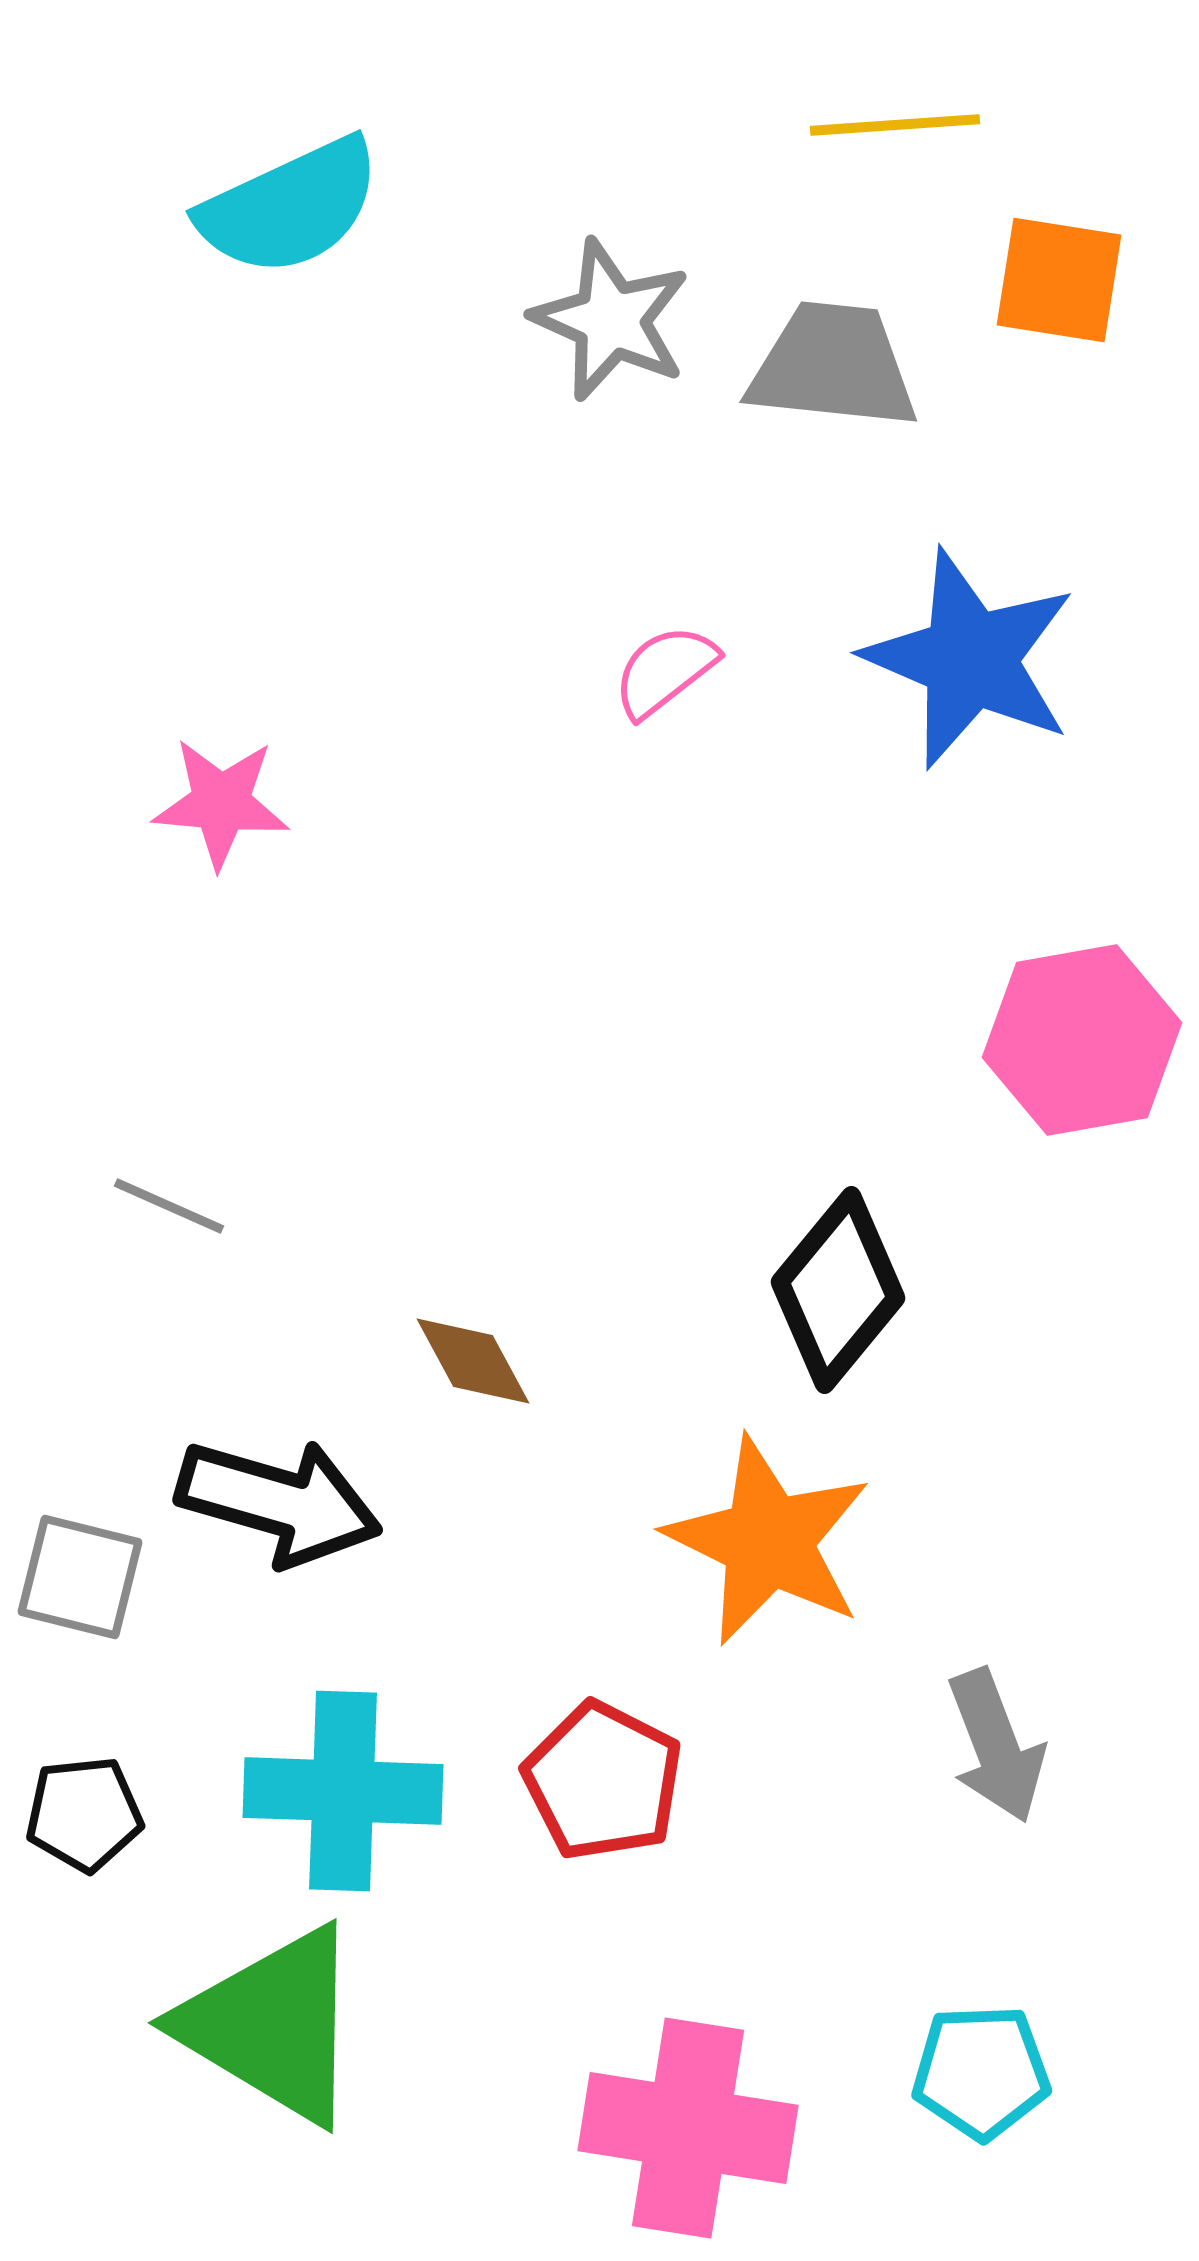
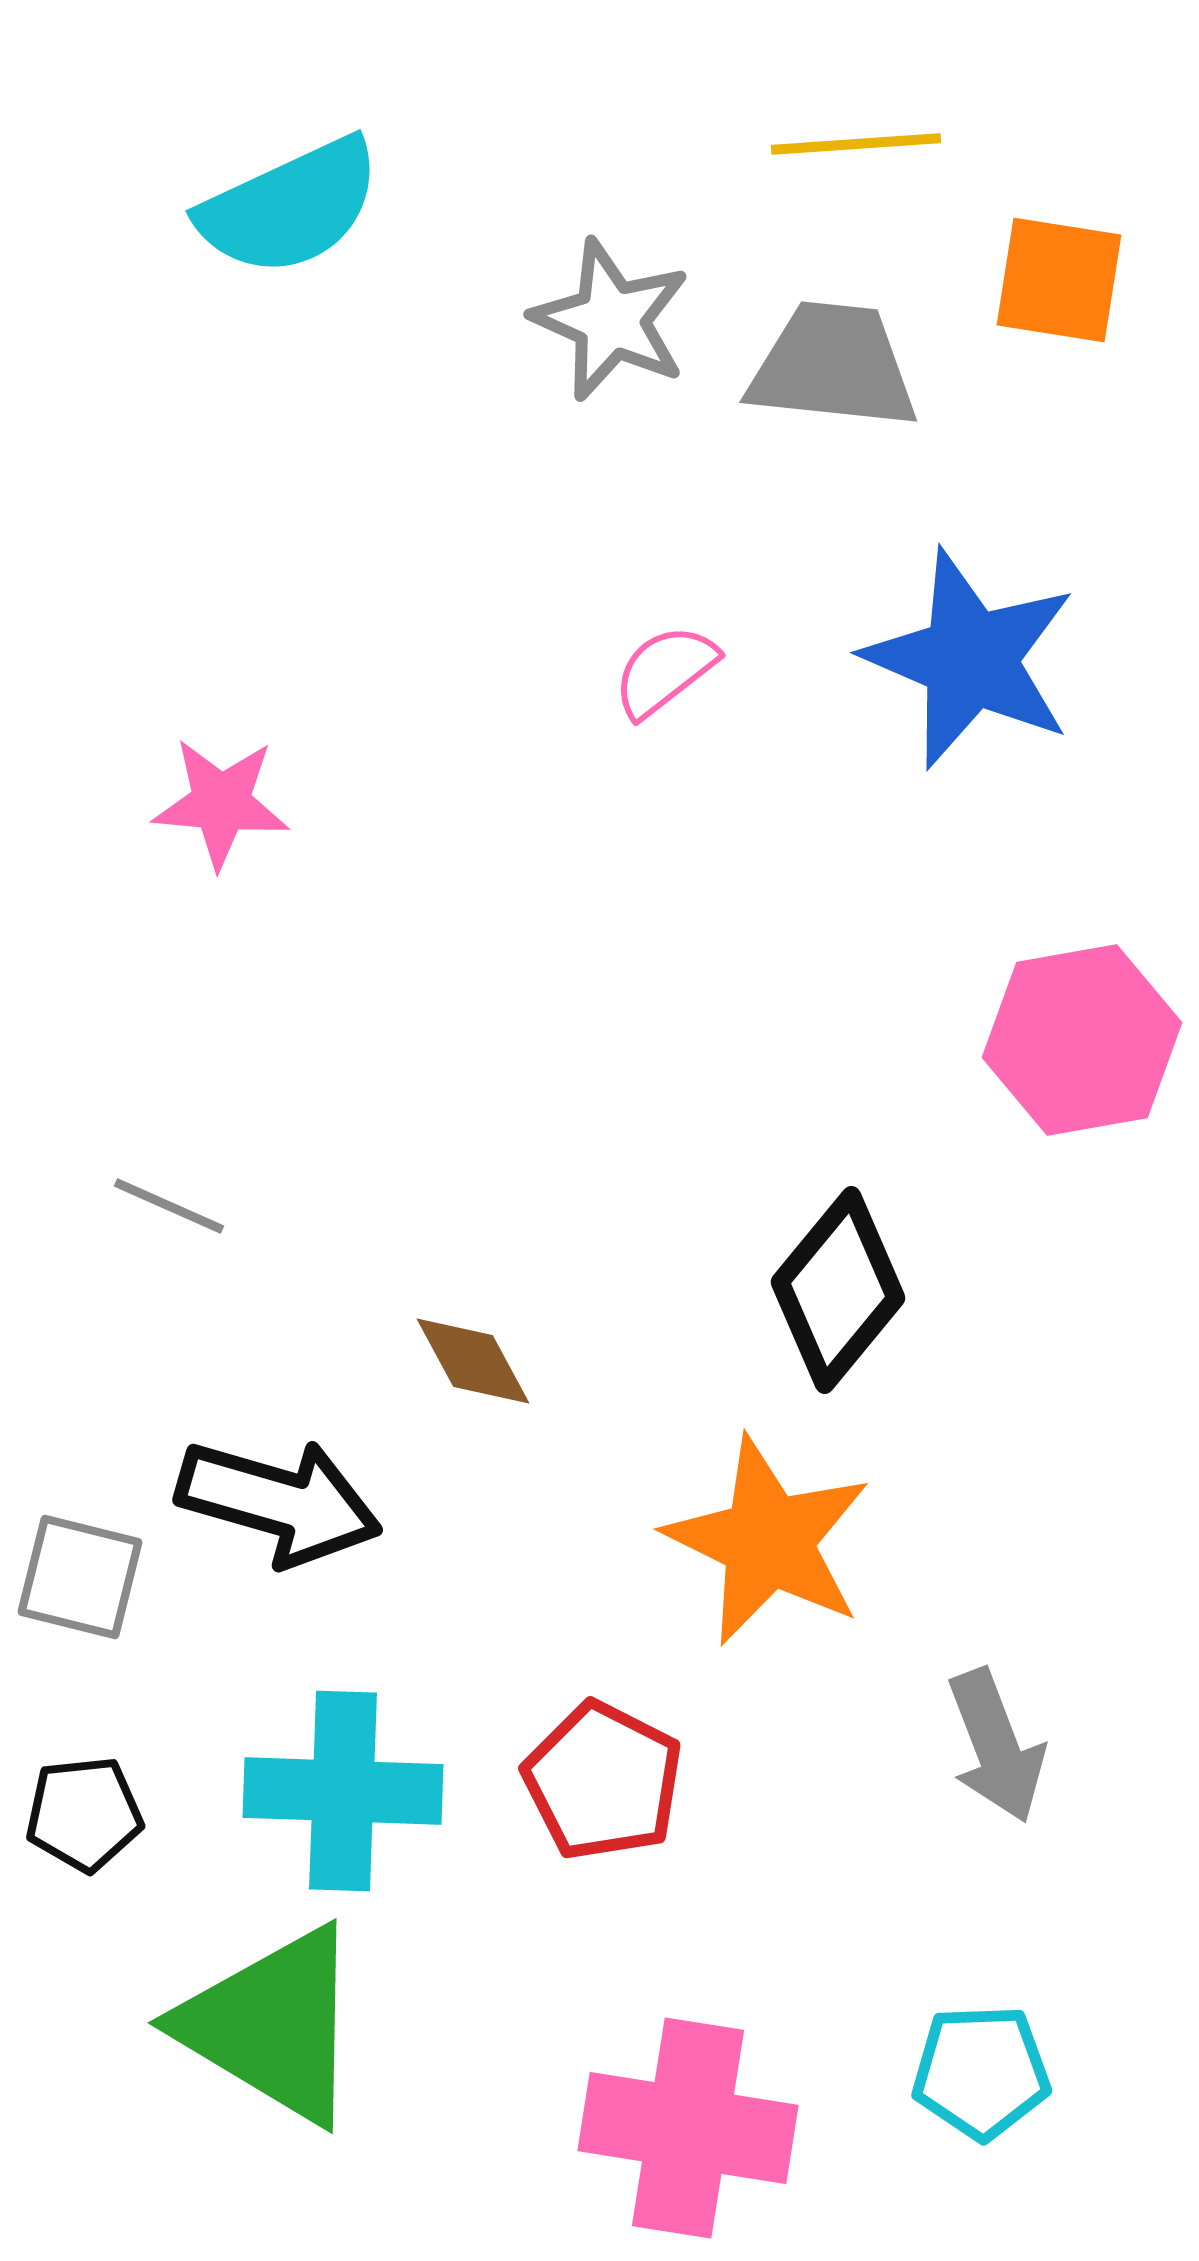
yellow line: moved 39 px left, 19 px down
